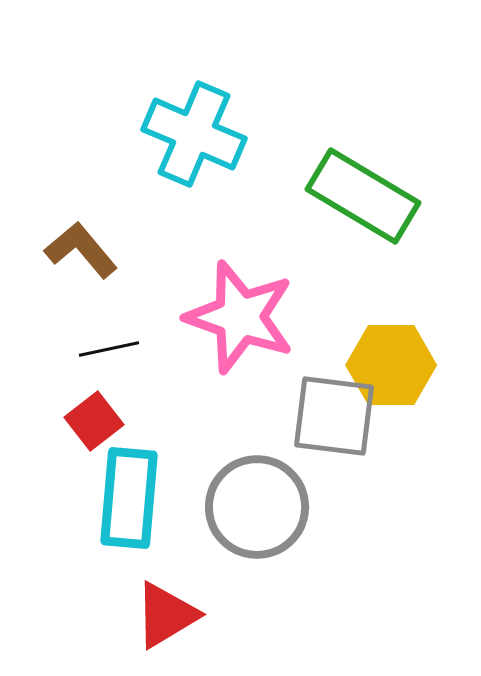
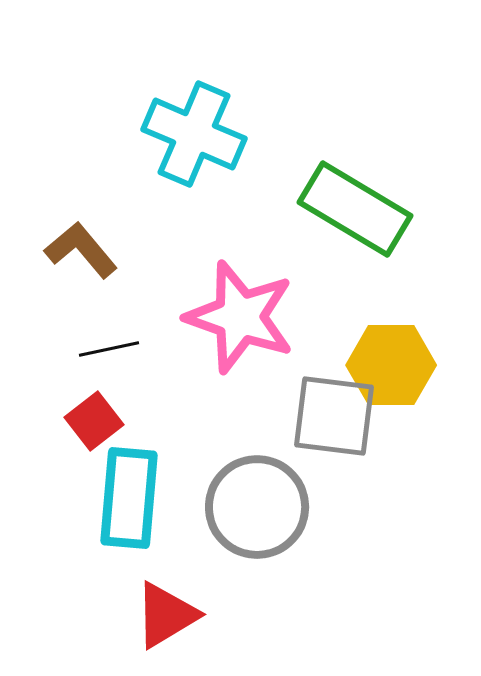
green rectangle: moved 8 px left, 13 px down
